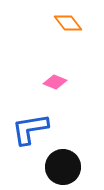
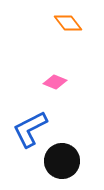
blue L-shape: rotated 18 degrees counterclockwise
black circle: moved 1 px left, 6 px up
